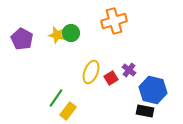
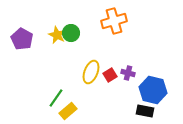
yellow star: rotated 12 degrees clockwise
purple cross: moved 1 px left, 3 px down; rotated 24 degrees counterclockwise
red square: moved 1 px left, 3 px up
yellow rectangle: rotated 12 degrees clockwise
